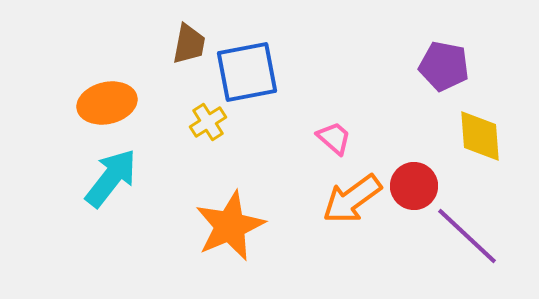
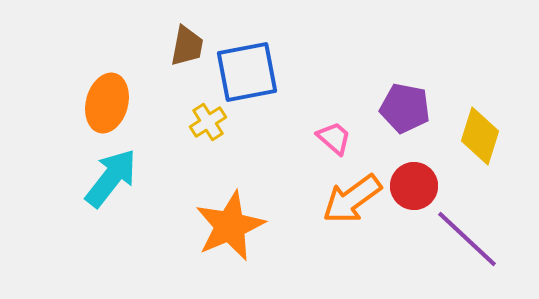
brown trapezoid: moved 2 px left, 2 px down
purple pentagon: moved 39 px left, 42 px down
orange ellipse: rotated 62 degrees counterclockwise
yellow diamond: rotated 22 degrees clockwise
purple line: moved 3 px down
